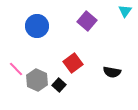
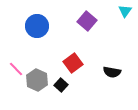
black square: moved 2 px right
